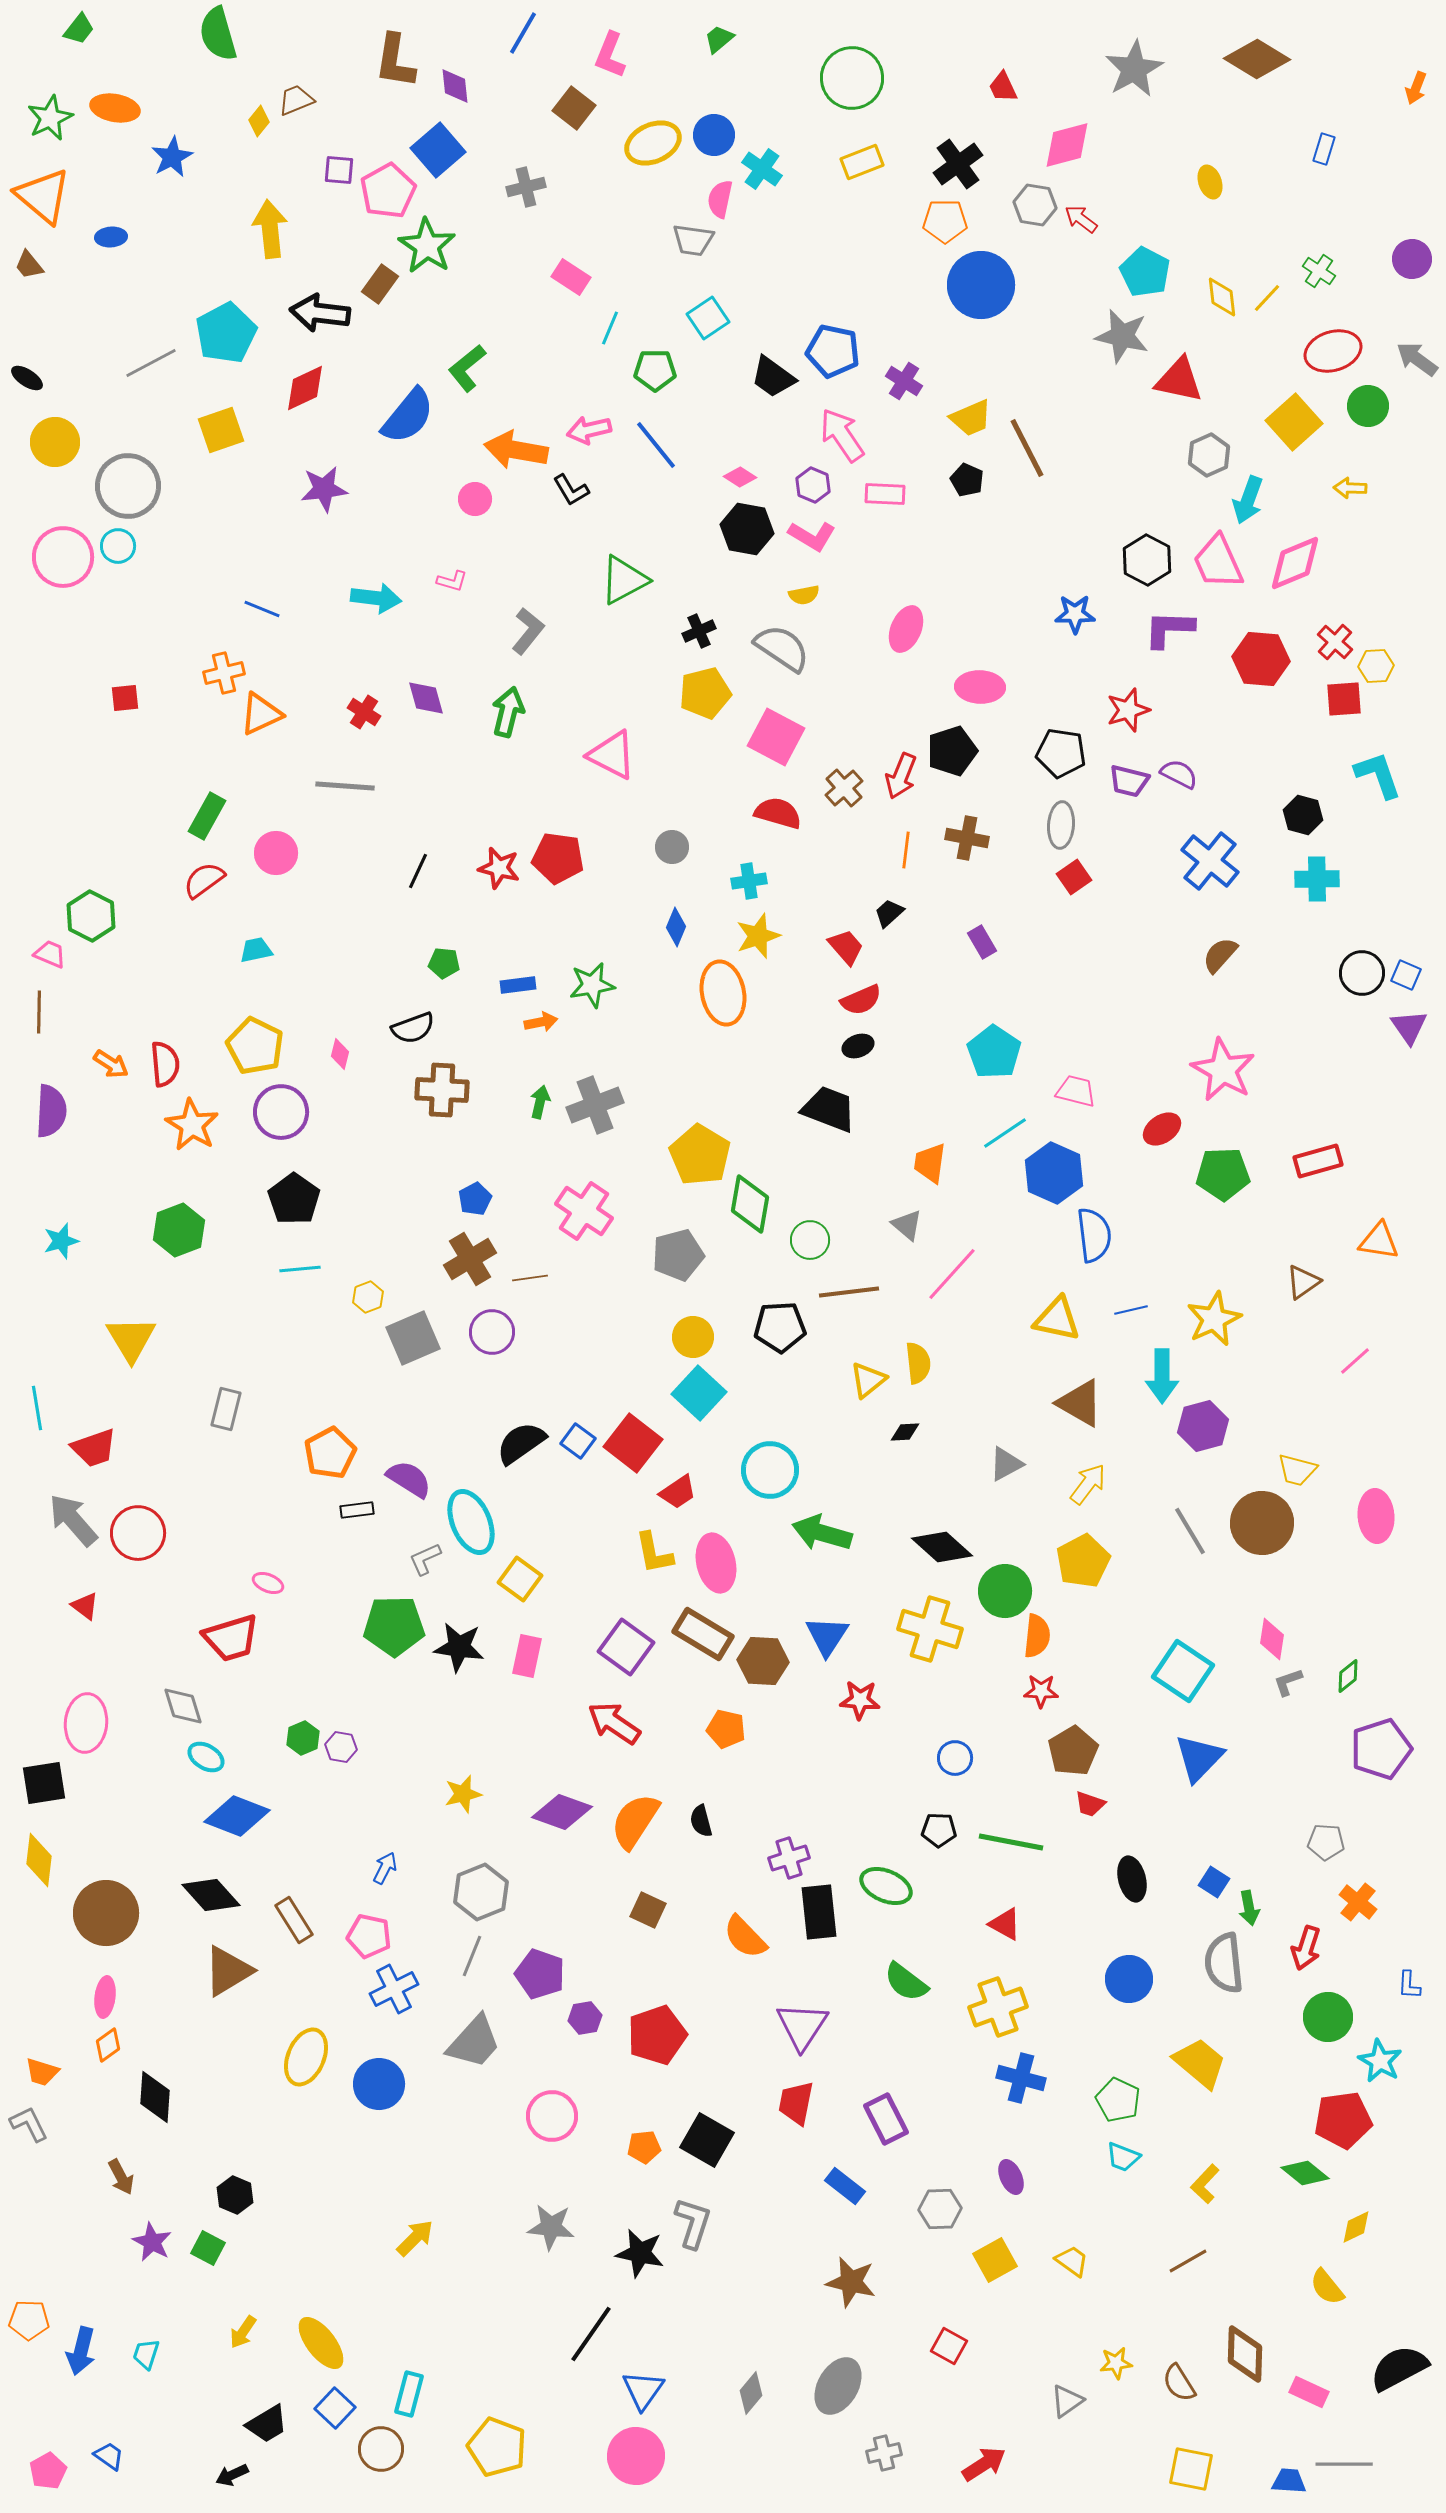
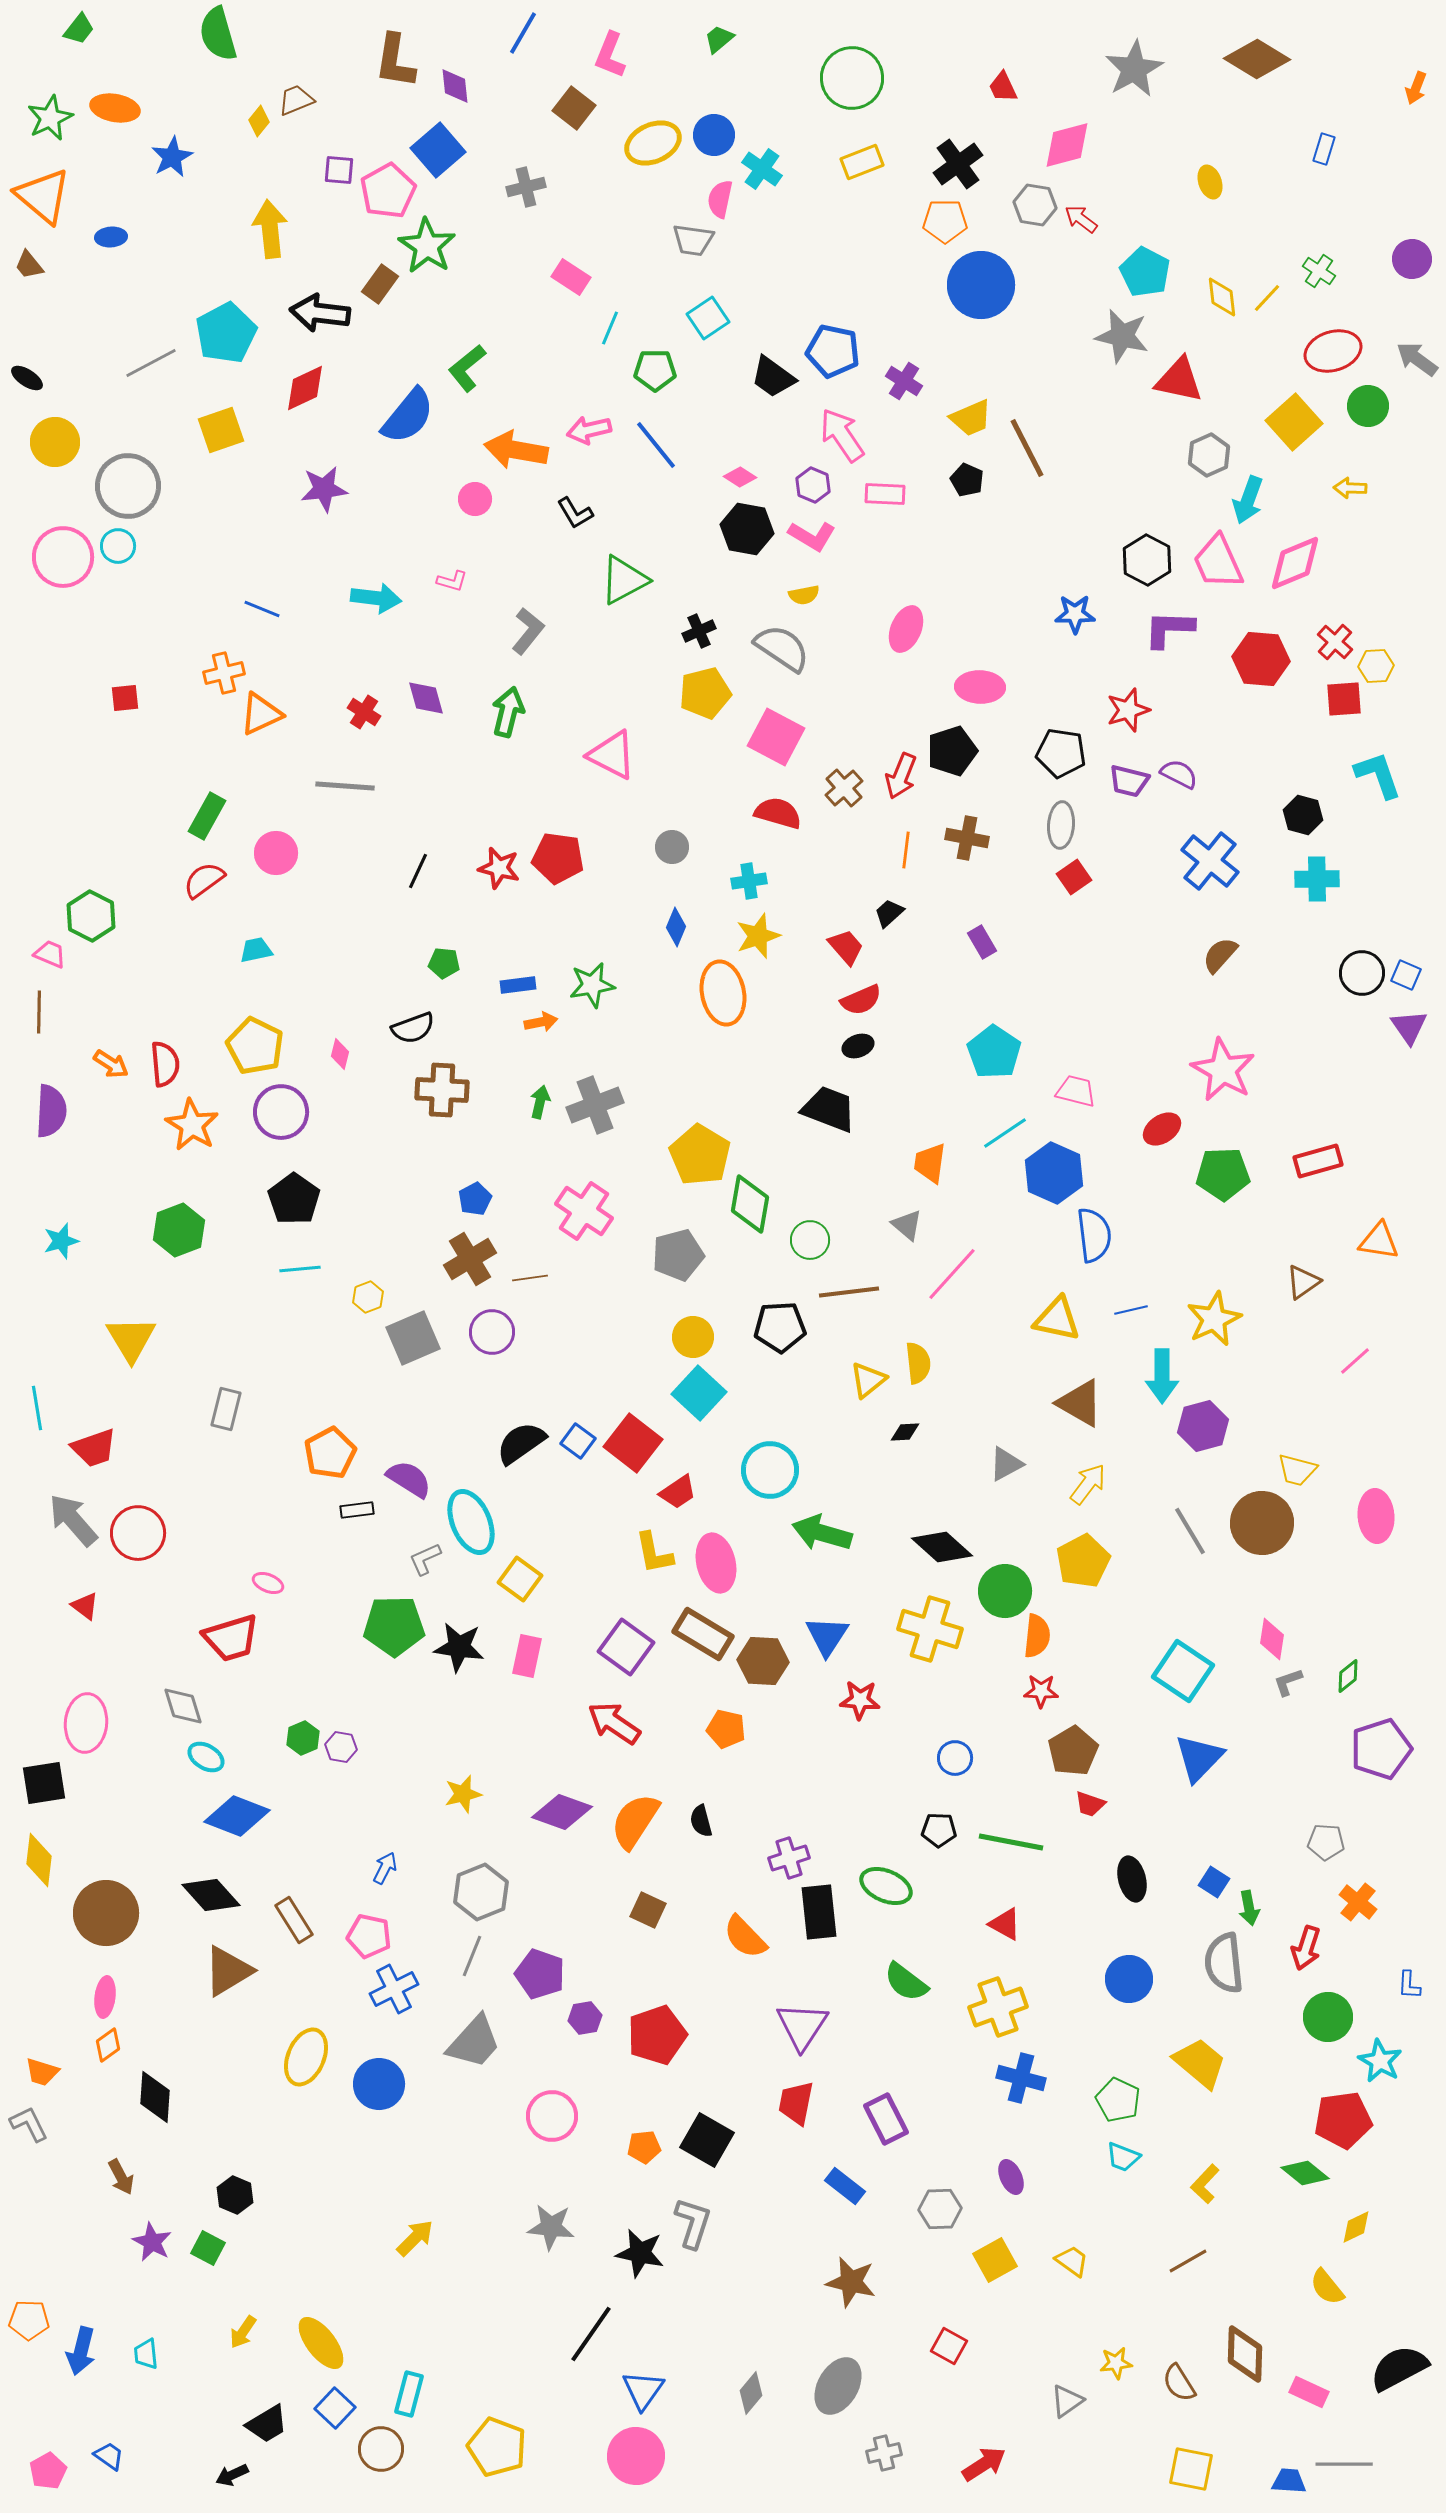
black L-shape at (571, 490): moved 4 px right, 23 px down
cyan trapezoid at (146, 2354): rotated 24 degrees counterclockwise
